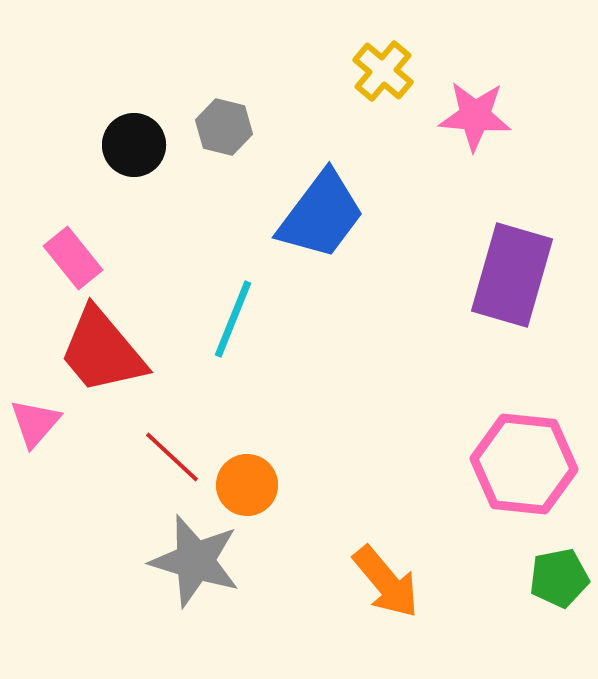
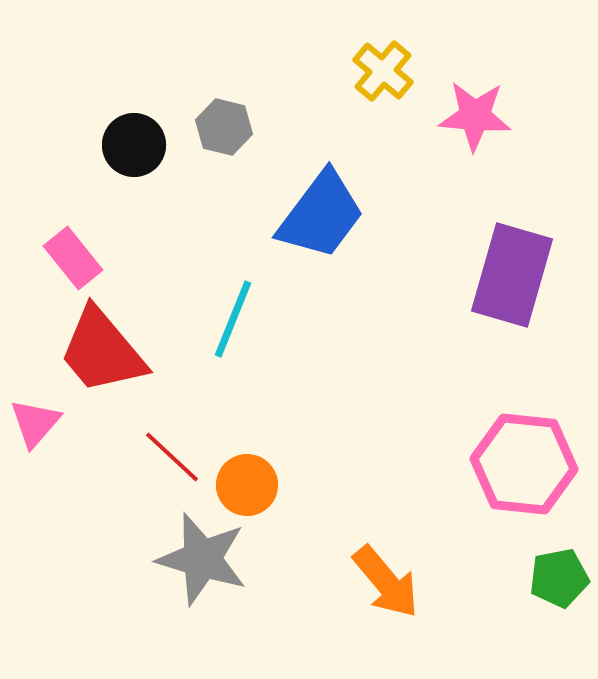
gray star: moved 7 px right, 2 px up
